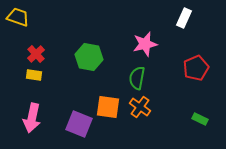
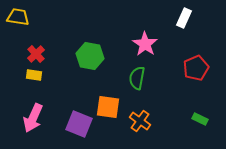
yellow trapezoid: rotated 10 degrees counterclockwise
pink star: rotated 25 degrees counterclockwise
green hexagon: moved 1 px right, 1 px up
orange cross: moved 14 px down
pink arrow: moved 1 px right; rotated 12 degrees clockwise
